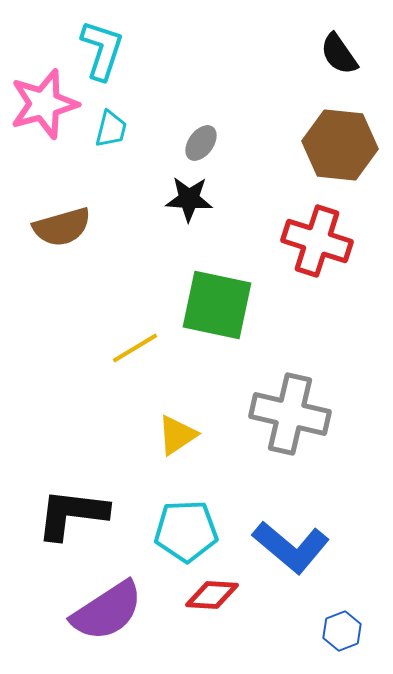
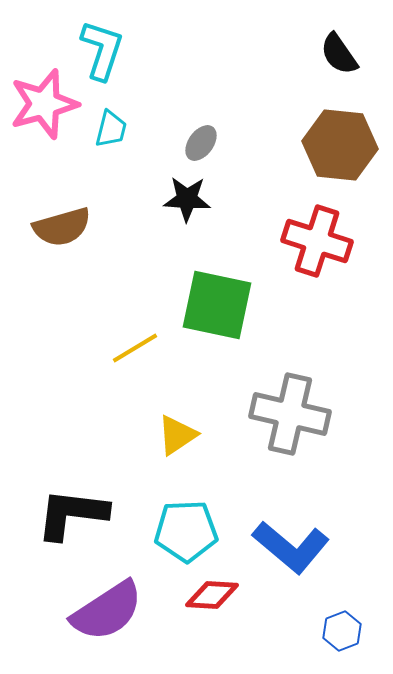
black star: moved 2 px left
